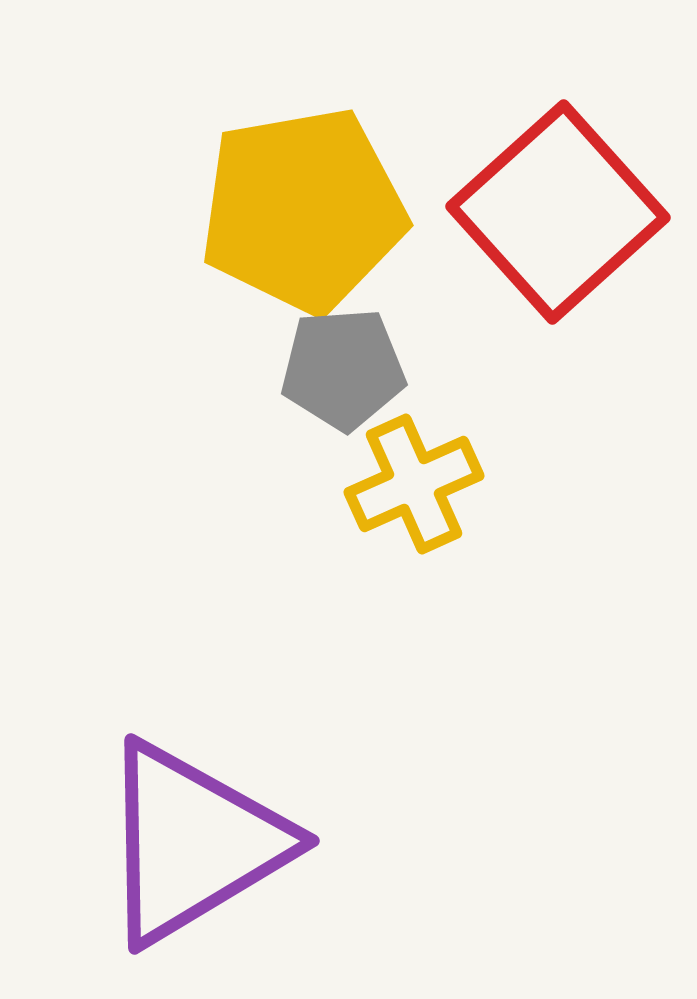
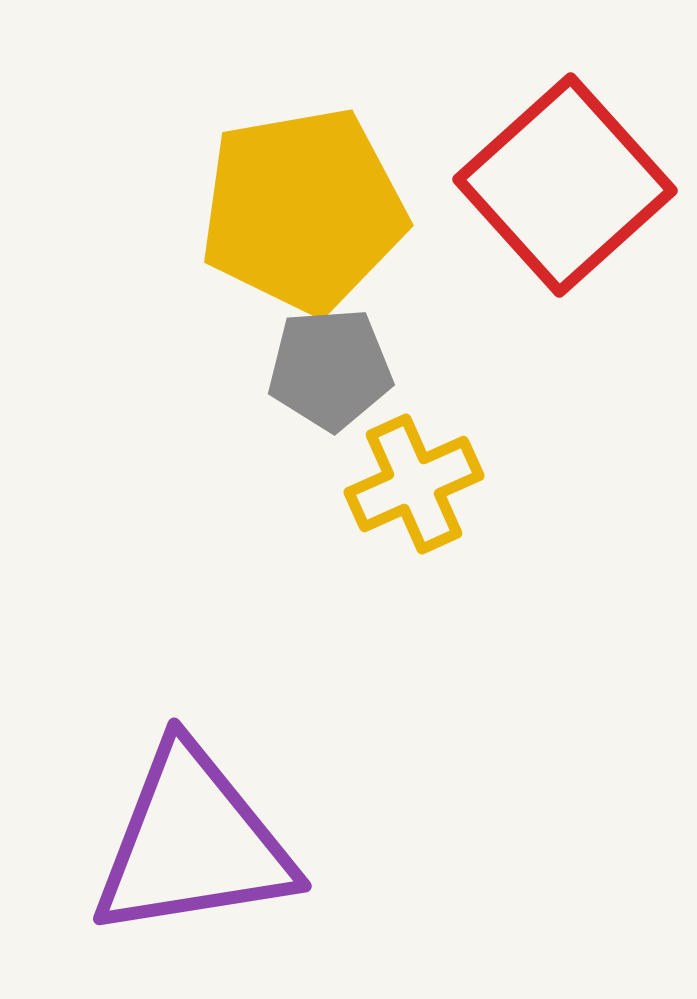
red square: moved 7 px right, 27 px up
gray pentagon: moved 13 px left
purple triangle: rotated 22 degrees clockwise
